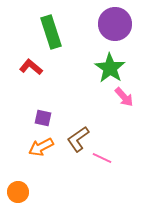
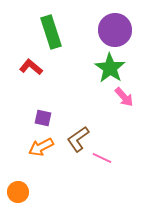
purple circle: moved 6 px down
